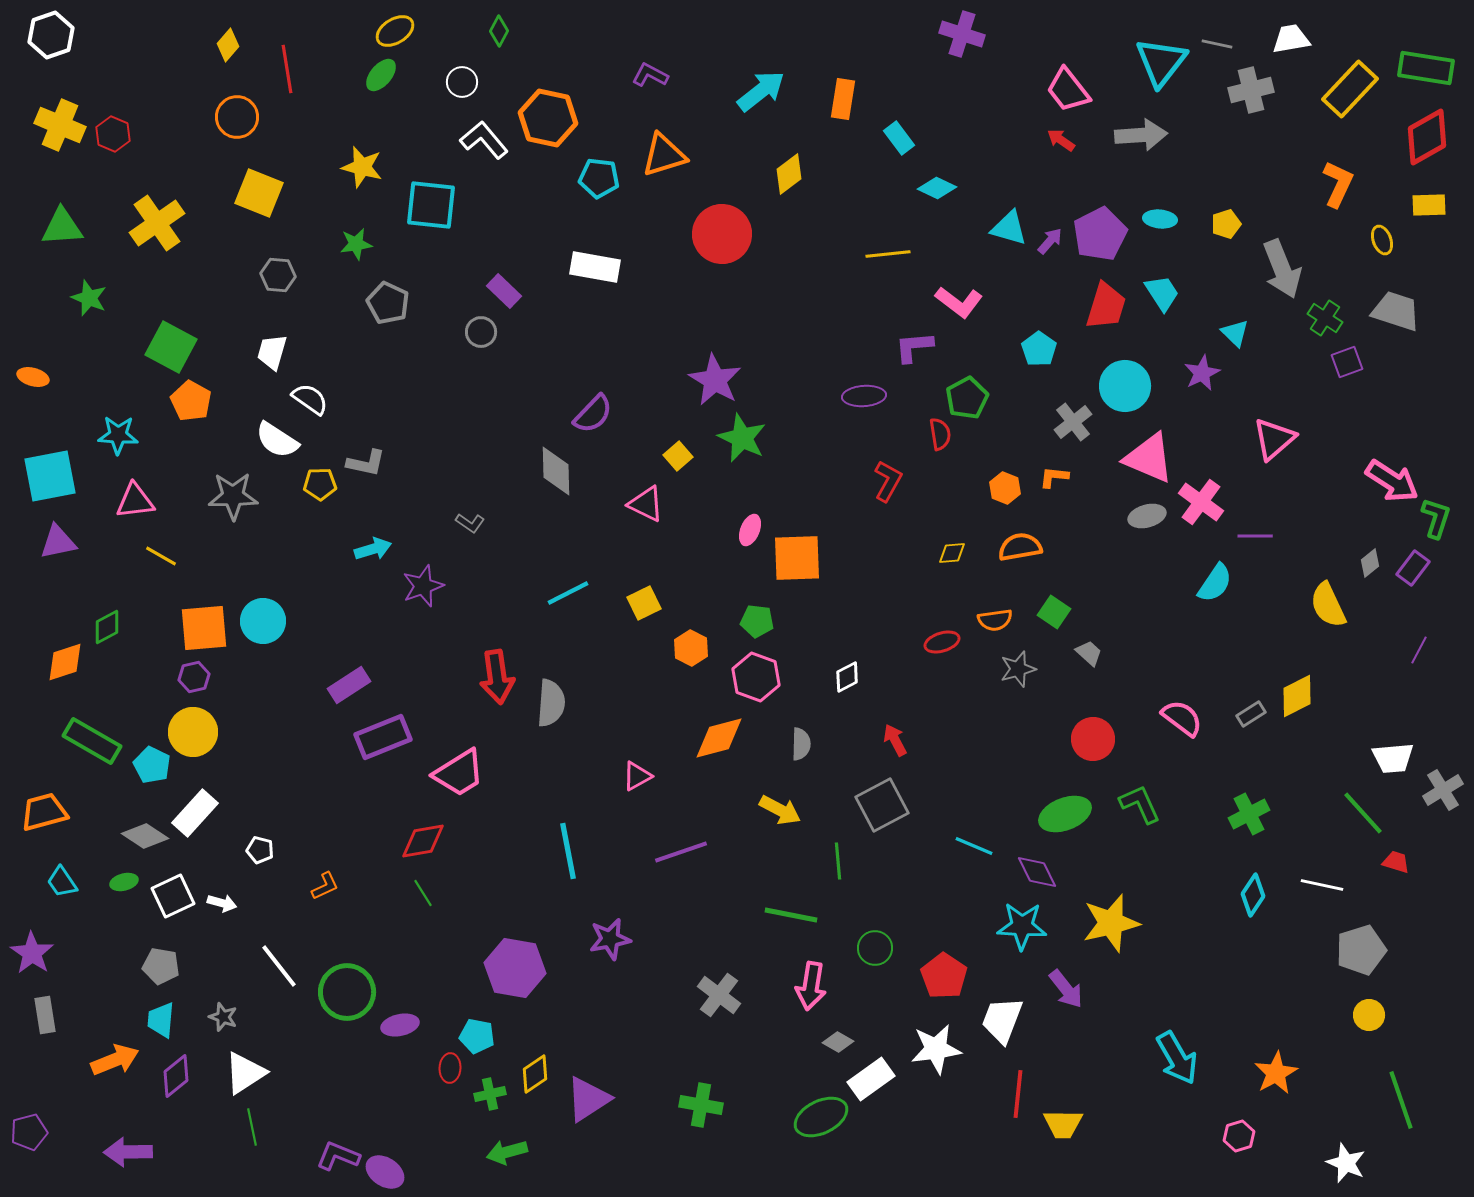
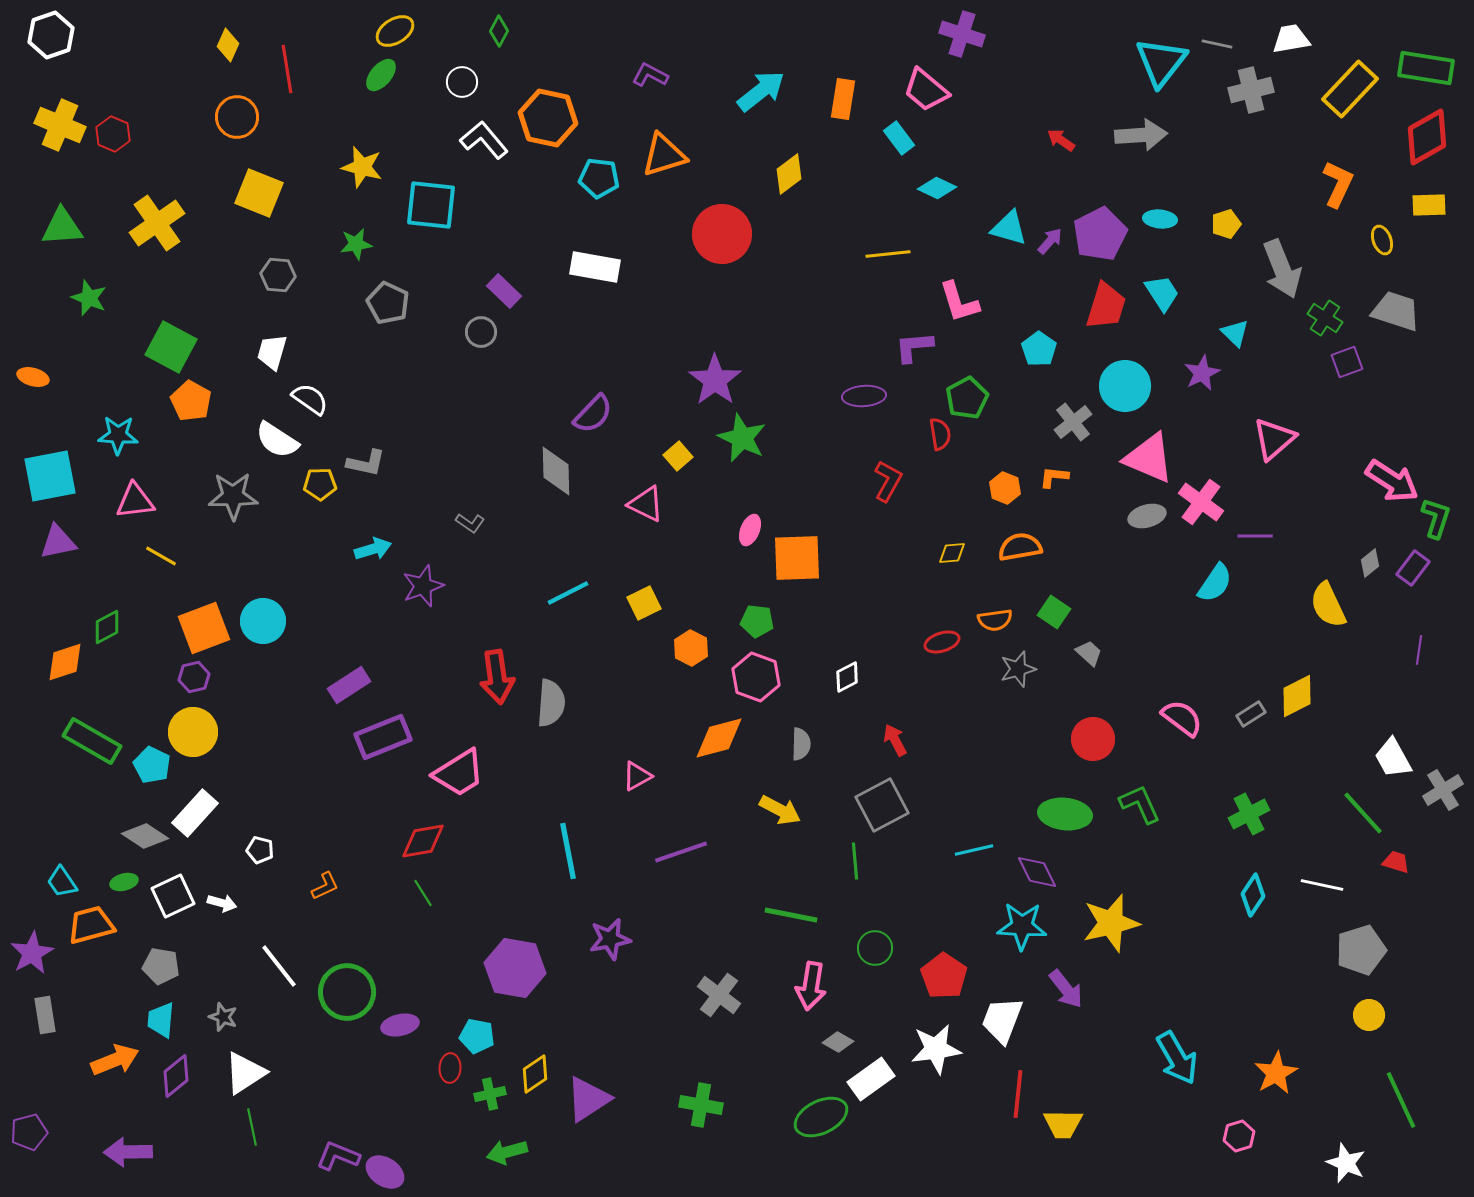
yellow diamond at (228, 45): rotated 16 degrees counterclockwise
pink trapezoid at (1068, 90): moved 142 px left; rotated 12 degrees counterclockwise
pink L-shape at (959, 302): rotated 36 degrees clockwise
purple star at (715, 380): rotated 6 degrees clockwise
orange square at (204, 628): rotated 16 degrees counterclockwise
purple line at (1419, 650): rotated 20 degrees counterclockwise
white trapezoid at (1393, 758): rotated 66 degrees clockwise
orange trapezoid at (44, 812): moved 47 px right, 113 px down
green ellipse at (1065, 814): rotated 27 degrees clockwise
cyan line at (974, 846): moved 4 px down; rotated 36 degrees counterclockwise
green line at (838, 861): moved 17 px right
purple star at (32, 953): rotated 9 degrees clockwise
green line at (1401, 1100): rotated 6 degrees counterclockwise
